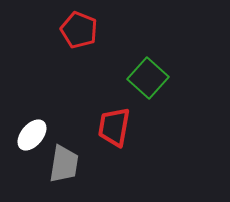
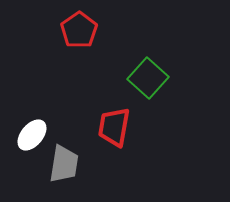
red pentagon: rotated 15 degrees clockwise
